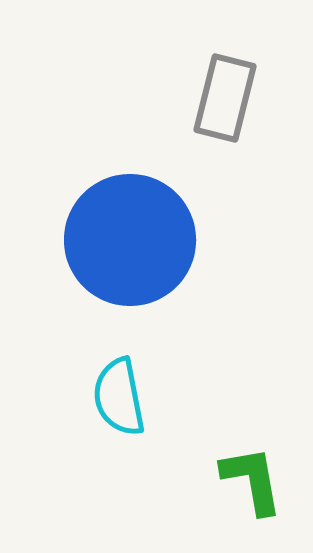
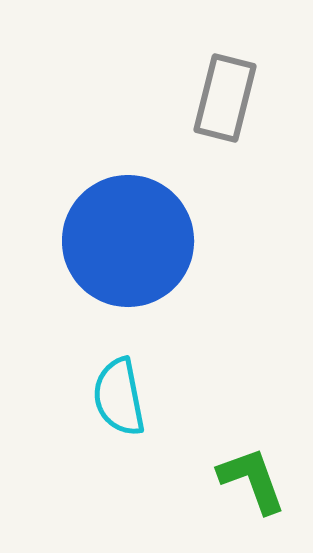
blue circle: moved 2 px left, 1 px down
green L-shape: rotated 10 degrees counterclockwise
